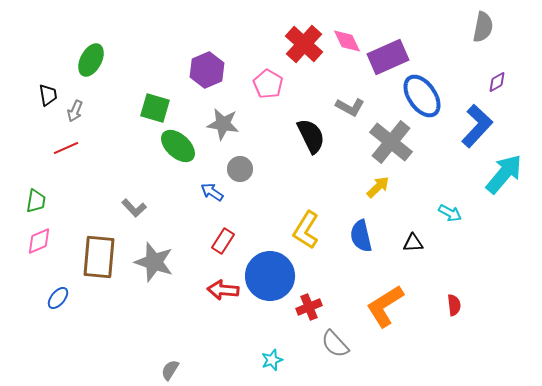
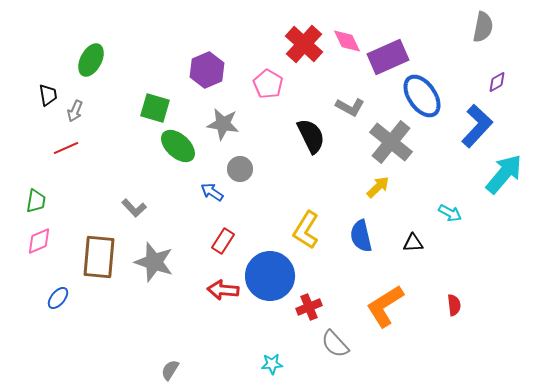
cyan star at (272, 360): moved 4 px down; rotated 15 degrees clockwise
